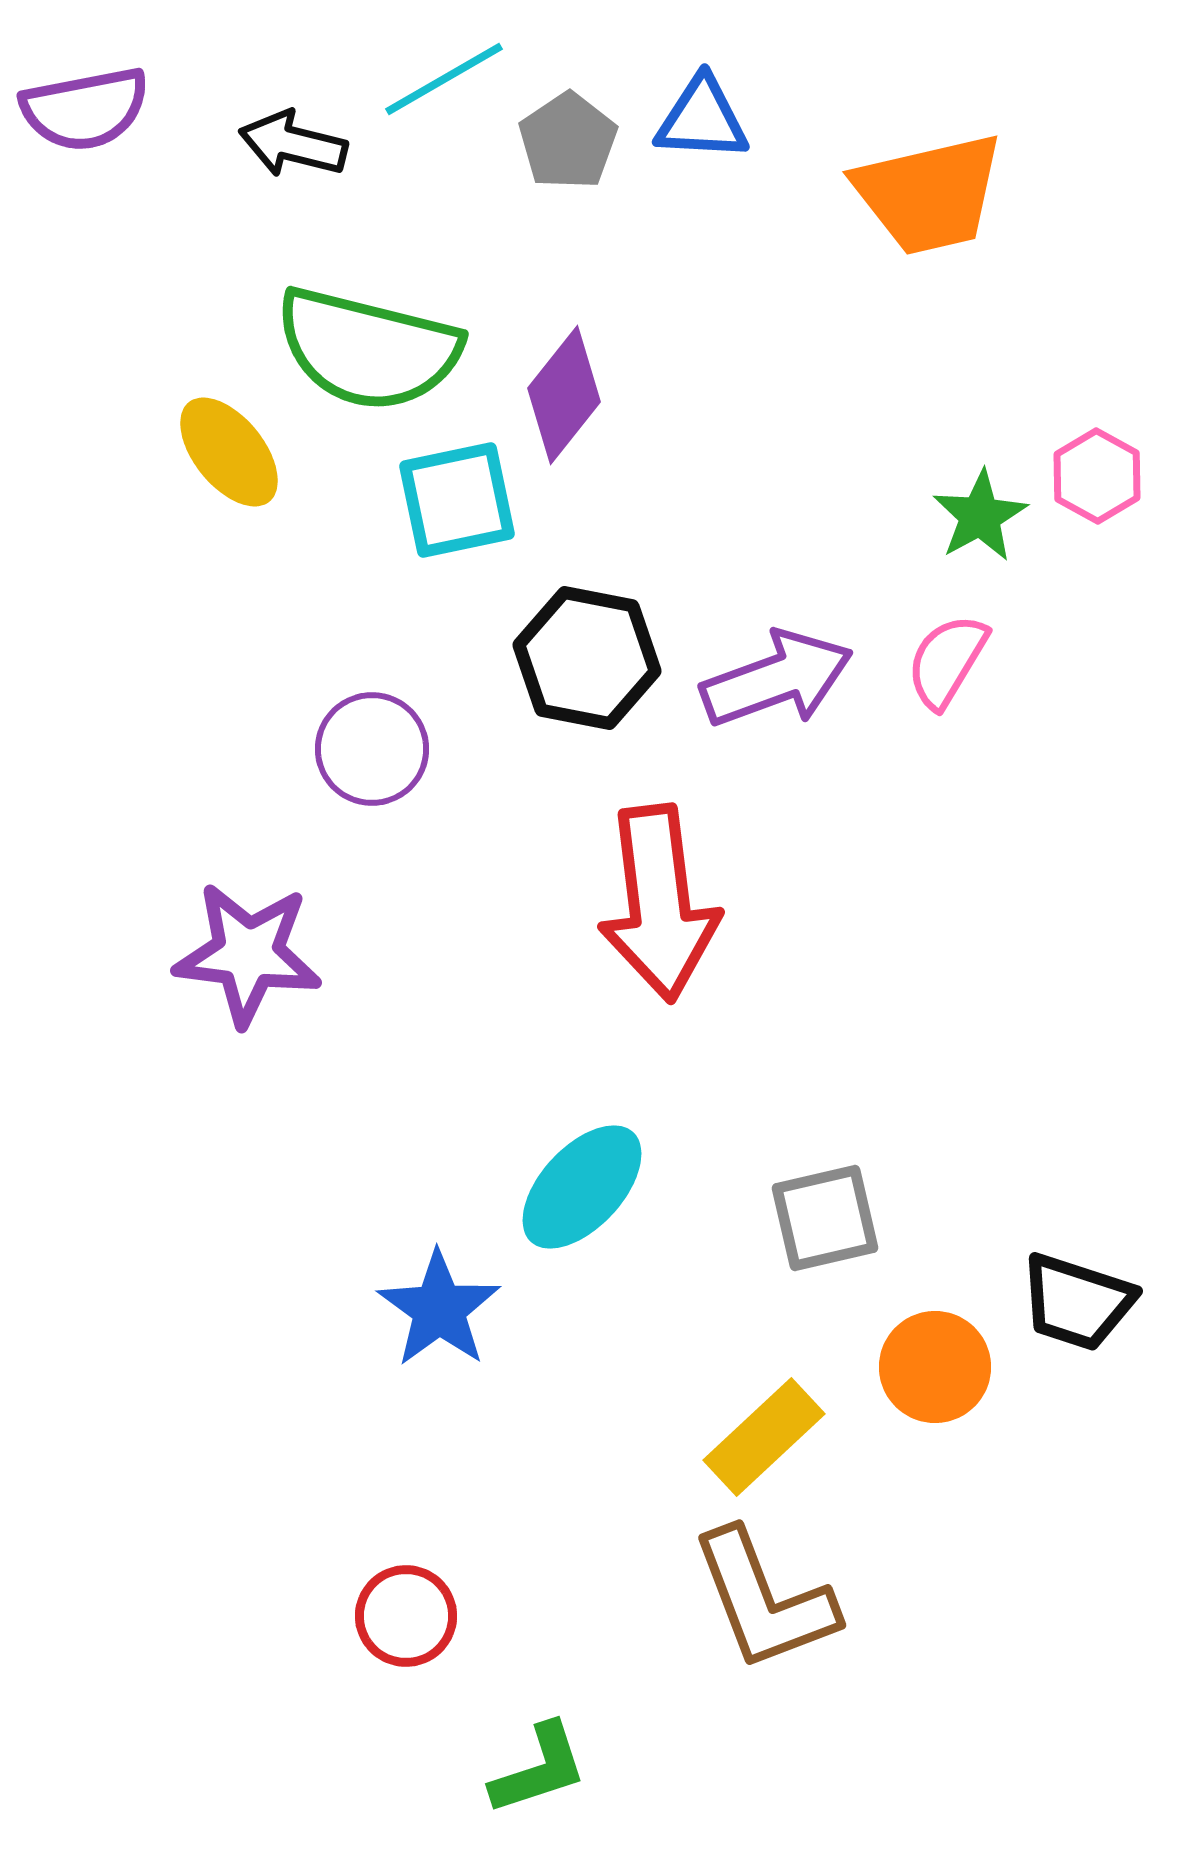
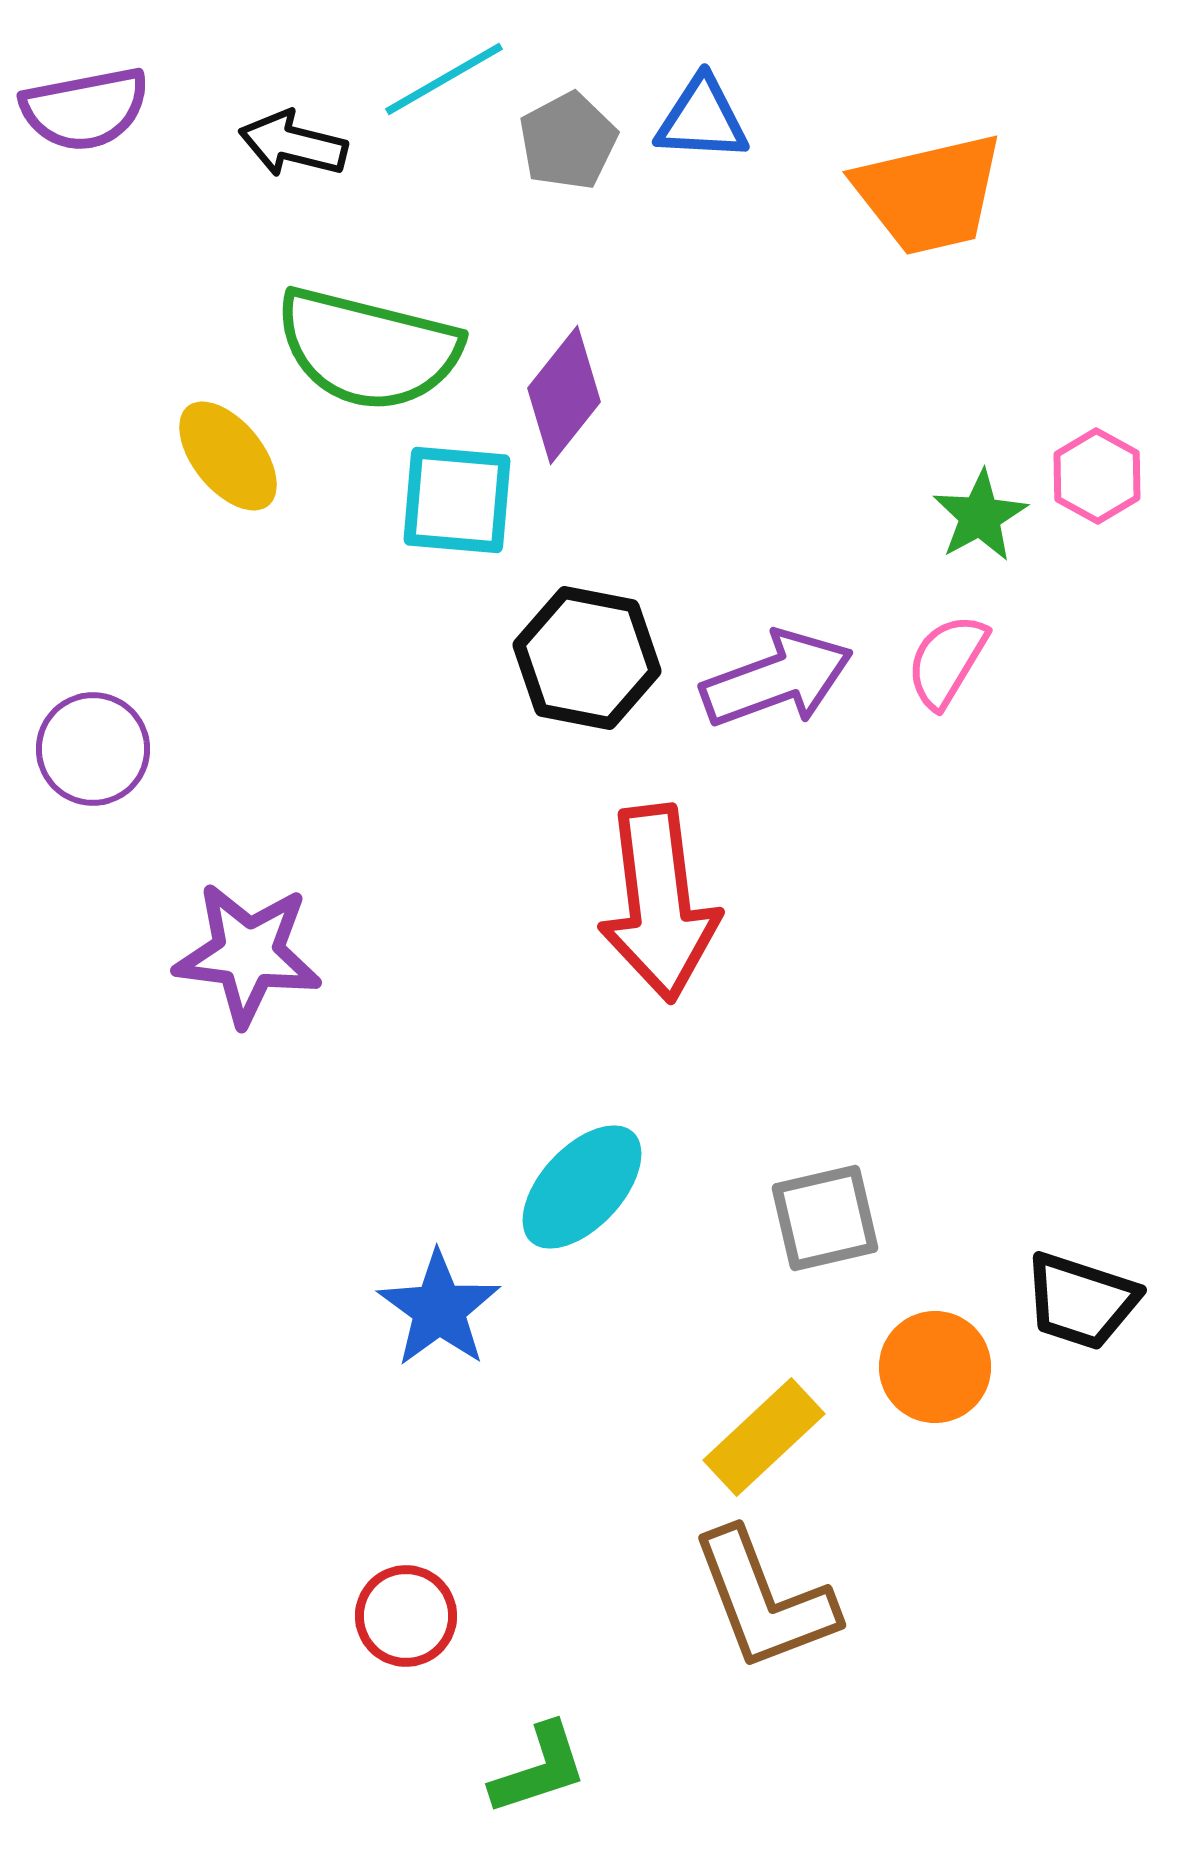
gray pentagon: rotated 6 degrees clockwise
yellow ellipse: moved 1 px left, 4 px down
cyan square: rotated 17 degrees clockwise
purple circle: moved 279 px left
black trapezoid: moved 4 px right, 1 px up
